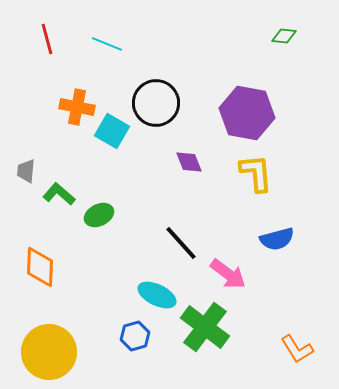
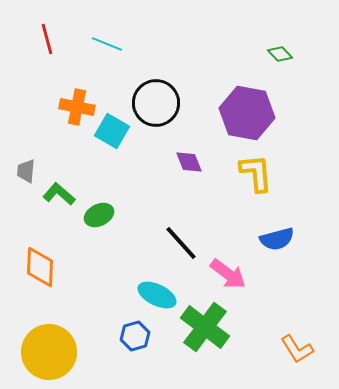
green diamond: moved 4 px left, 18 px down; rotated 40 degrees clockwise
